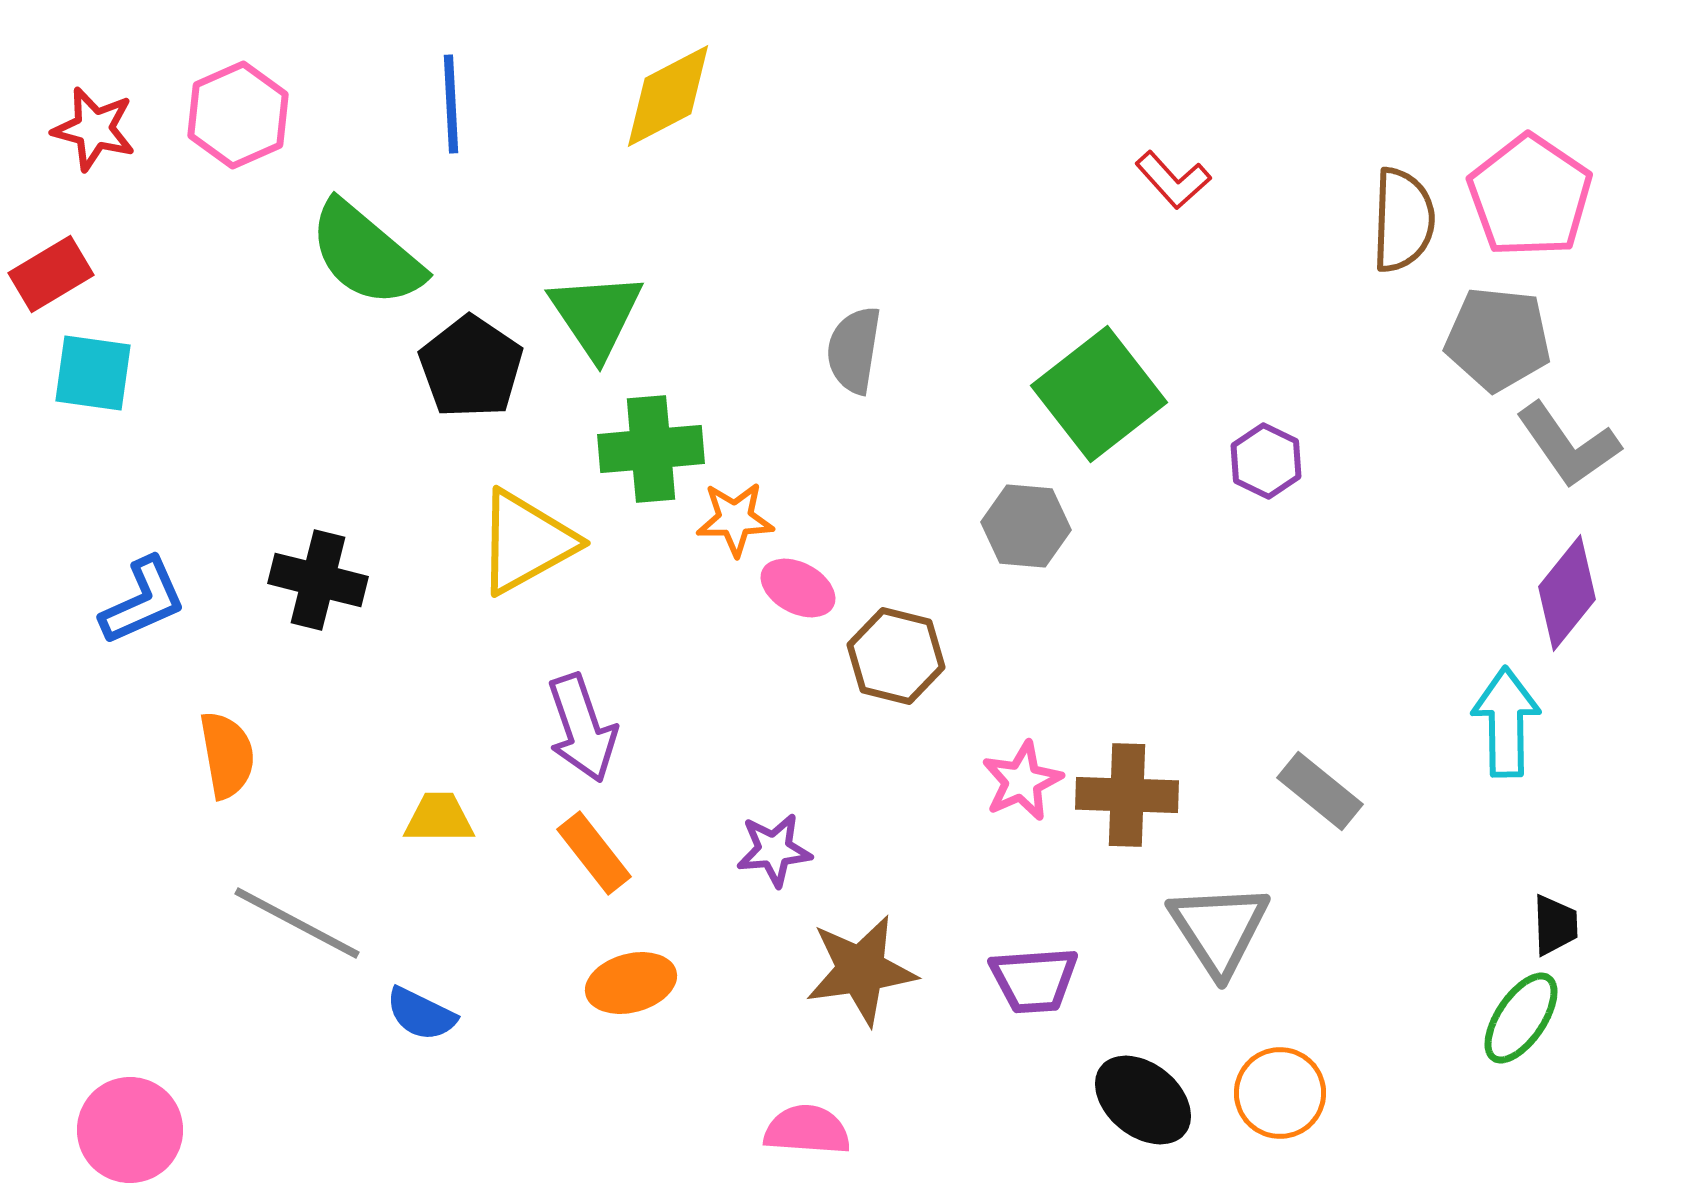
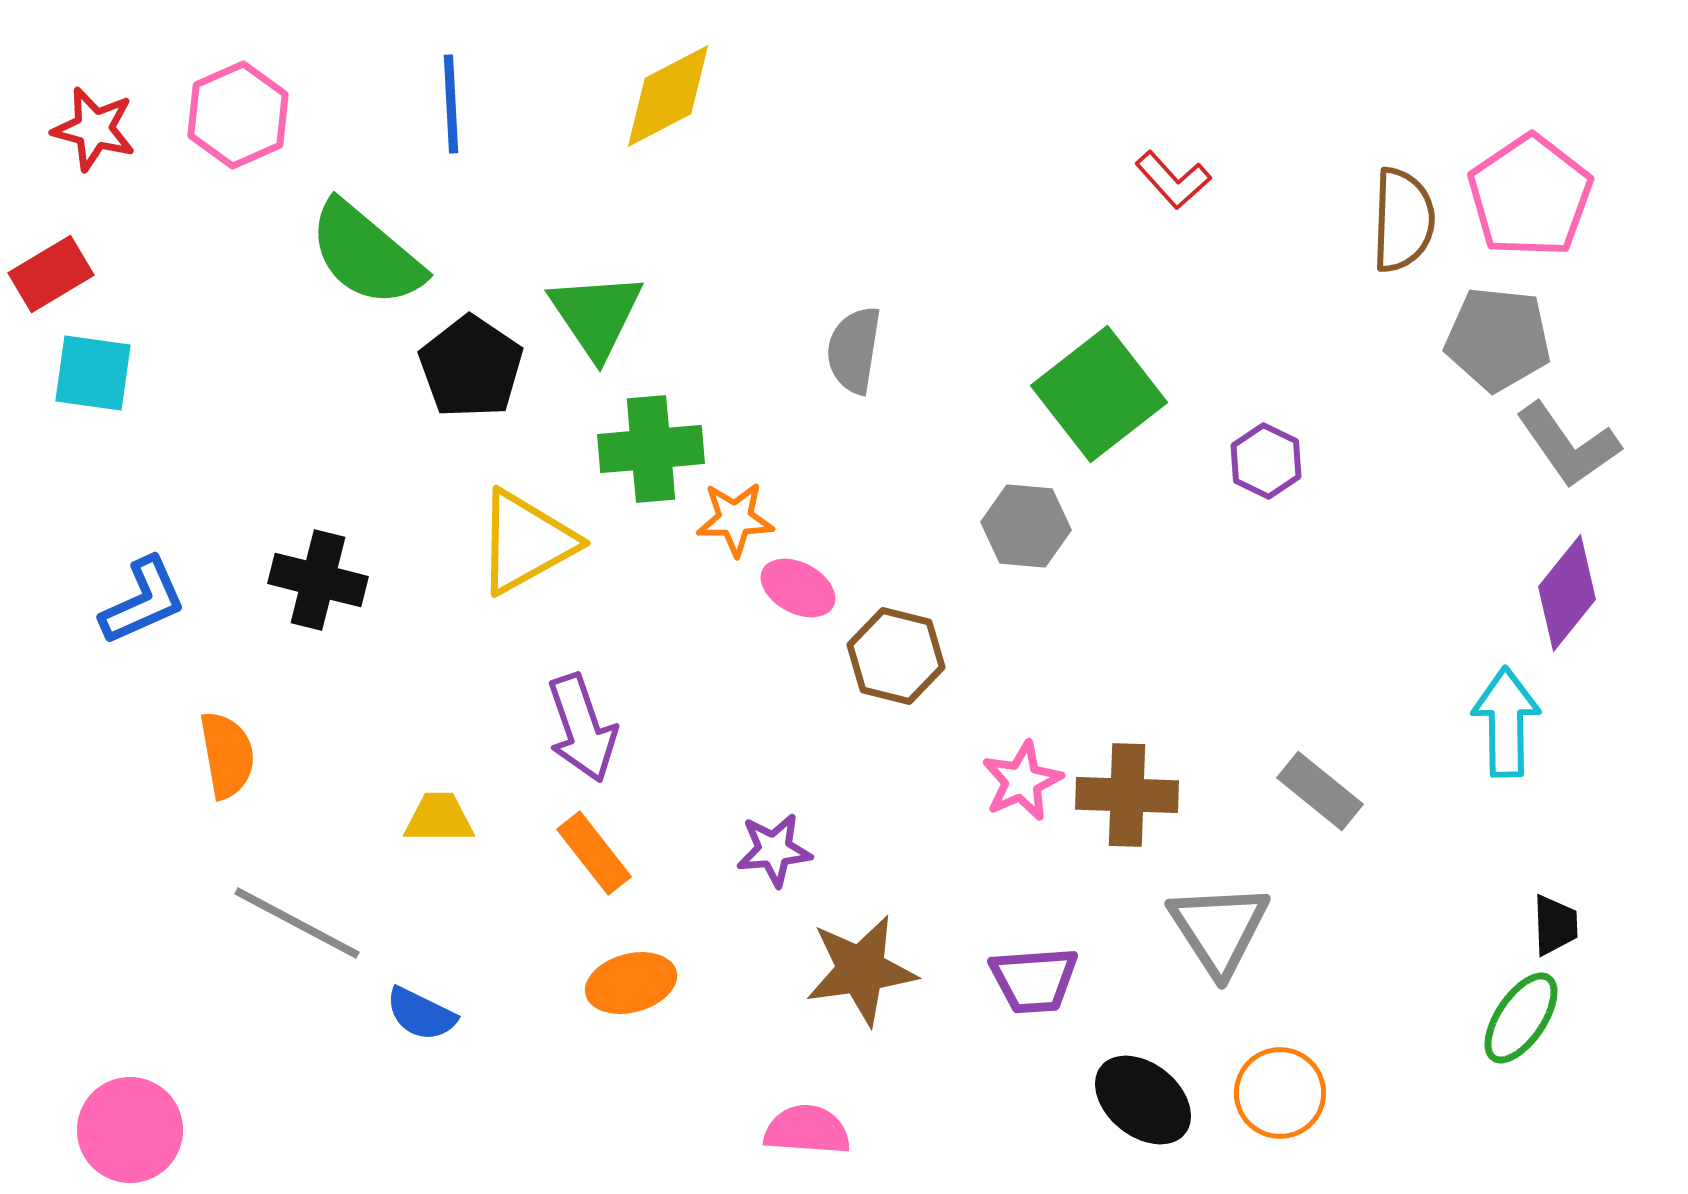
pink pentagon at (1530, 196): rotated 4 degrees clockwise
